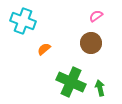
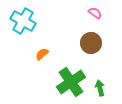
pink semicircle: moved 1 px left, 3 px up; rotated 72 degrees clockwise
cyan cross: rotated 10 degrees clockwise
orange semicircle: moved 2 px left, 5 px down
green cross: rotated 32 degrees clockwise
